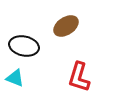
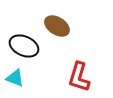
brown ellipse: moved 9 px left; rotated 65 degrees clockwise
black ellipse: rotated 12 degrees clockwise
